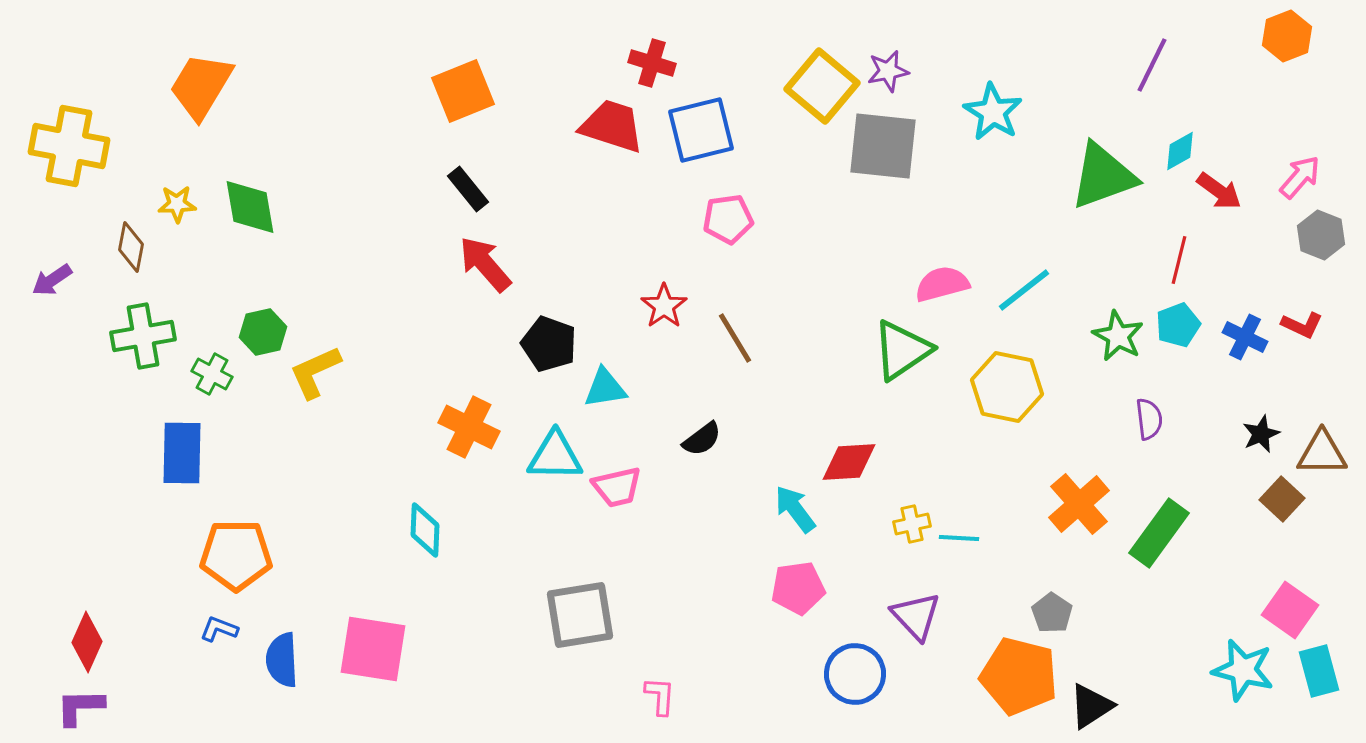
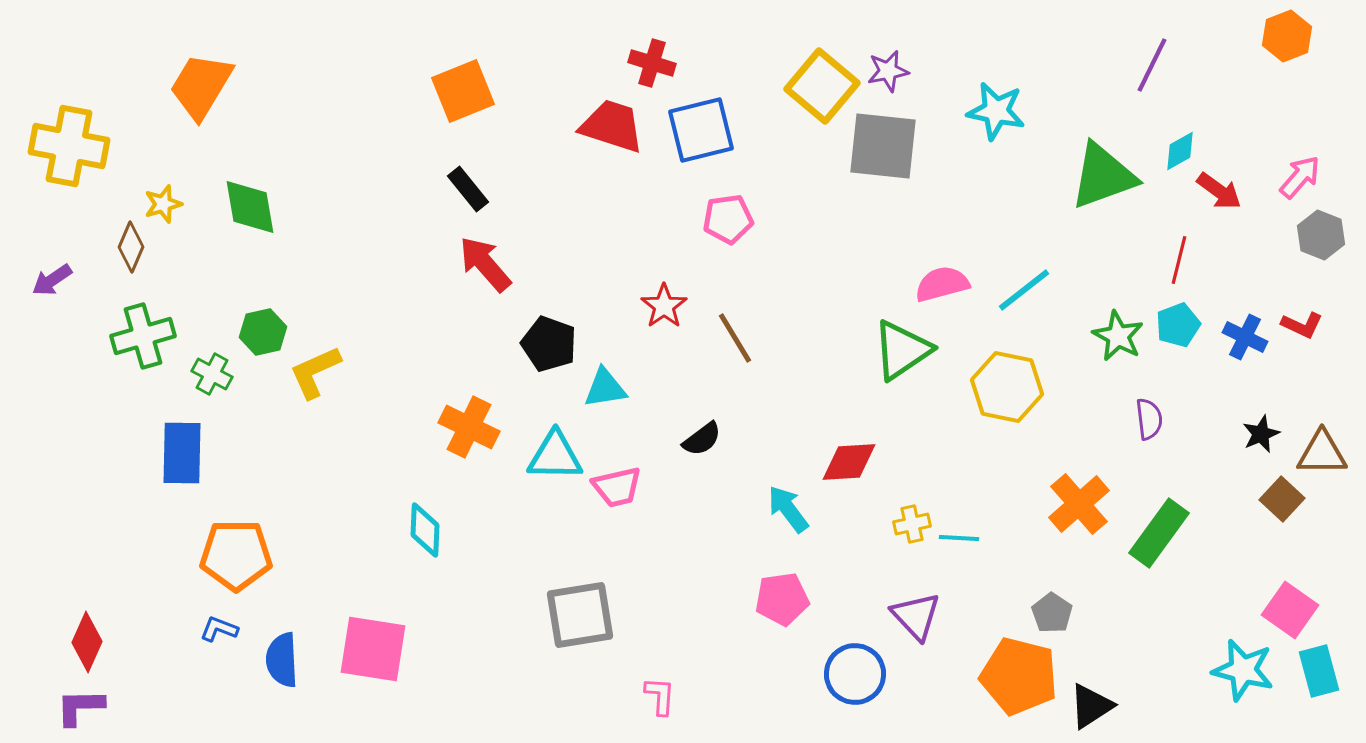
cyan star at (993, 112): moved 3 px right, 1 px up; rotated 20 degrees counterclockwise
yellow star at (177, 204): moved 14 px left; rotated 15 degrees counterclockwise
brown diamond at (131, 247): rotated 12 degrees clockwise
green cross at (143, 336): rotated 6 degrees counterclockwise
cyan arrow at (795, 509): moved 7 px left
pink pentagon at (798, 588): moved 16 px left, 11 px down
